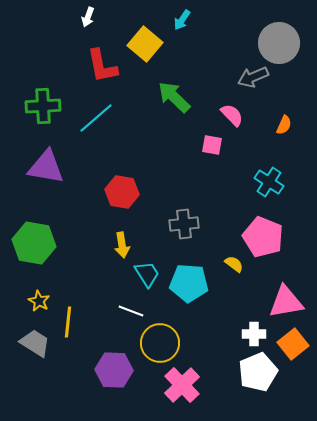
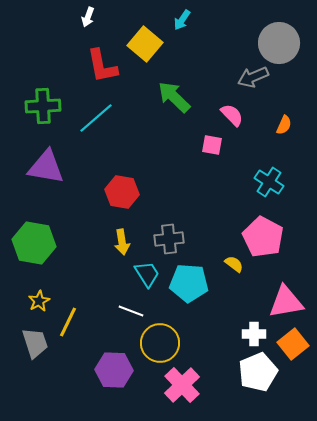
gray cross: moved 15 px left, 15 px down
pink pentagon: rotated 6 degrees clockwise
yellow arrow: moved 3 px up
yellow star: rotated 15 degrees clockwise
yellow line: rotated 20 degrees clockwise
gray trapezoid: rotated 40 degrees clockwise
